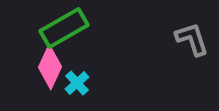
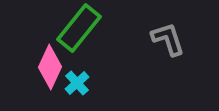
green rectangle: moved 15 px right; rotated 21 degrees counterclockwise
gray L-shape: moved 24 px left
